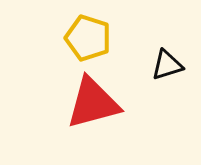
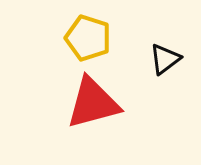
black triangle: moved 2 px left, 6 px up; rotated 20 degrees counterclockwise
